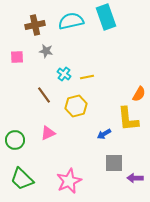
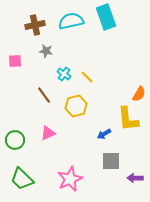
pink square: moved 2 px left, 4 px down
yellow line: rotated 56 degrees clockwise
gray square: moved 3 px left, 2 px up
pink star: moved 1 px right, 2 px up
